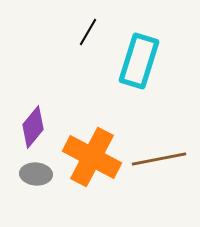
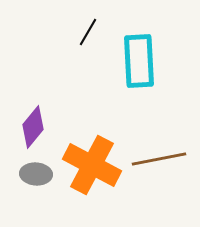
cyan rectangle: rotated 20 degrees counterclockwise
orange cross: moved 8 px down
